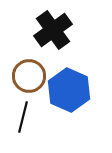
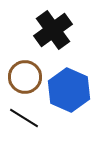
brown circle: moved 4 px left, 1 px down
black line: moved 1 px right, 1 px down; rotated 72 degrees counterclockwise
